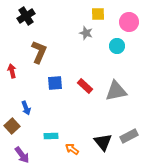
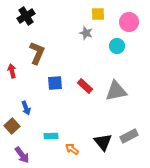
brown L-shape: moved 2 px left, 1 px down
